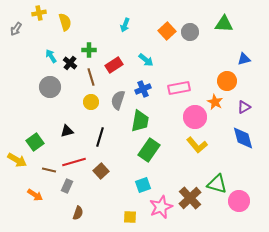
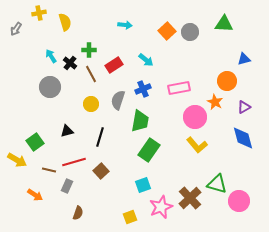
cyan arrow at (125, 25): rotated 104 degrees counterclockwise
brown line at (91, 77): moved 3 px up; rotated 12 degrees counterclockwise
yellow circle at (91, 102): moved 2 px down
yellow square at (130, 217): rotated 24 degrees counterclockwise
